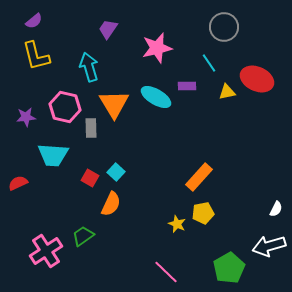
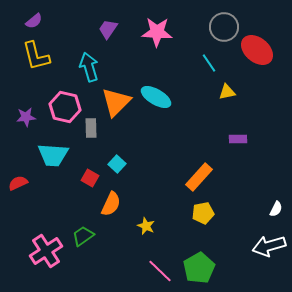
pink star: moved 16 px up; rotated 16 degrees clockwise
red ellipse: moved 29 px up; rotated 16 degrees clockwise
purple rectangle: moved 51 px right, 53 px down
orange triangle: moved 2 px right, 2 px up; rotated 16 degrees clockwise
cyan square: moved 1 px right, 8 px up
yellow star: moved 31 px left, 2 px down
green pentagon: moved 30 px left
pink line: moved 6 px left, 1 px up
